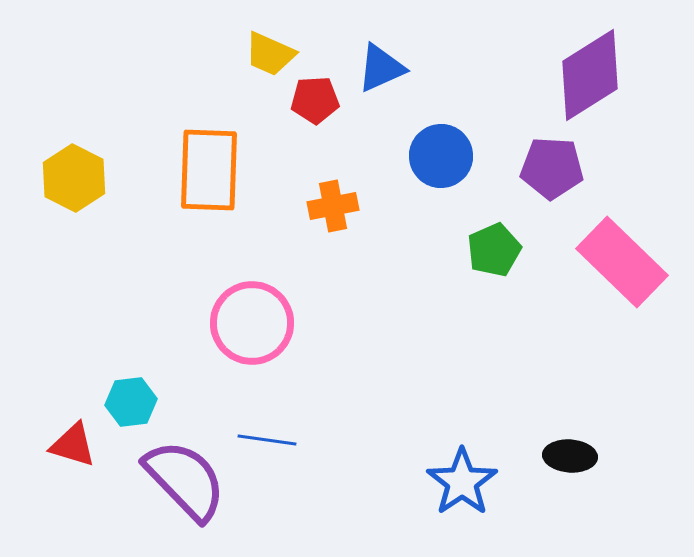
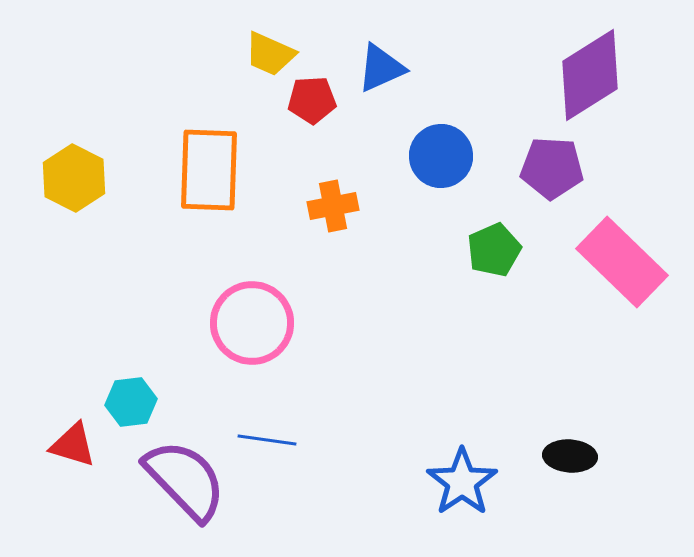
red pentagon: moved 3 px left
